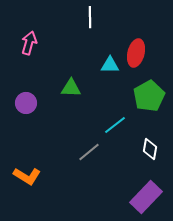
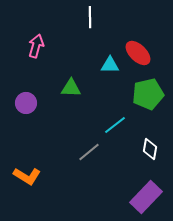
pink arrow: moved 7 px right, 3 px down
red ellipse: moved 2 px right; rotated 60 degrees counterclockwise
green pentagon: moved 1 px left, 2 px up; rotated 16 degrees clockwise
